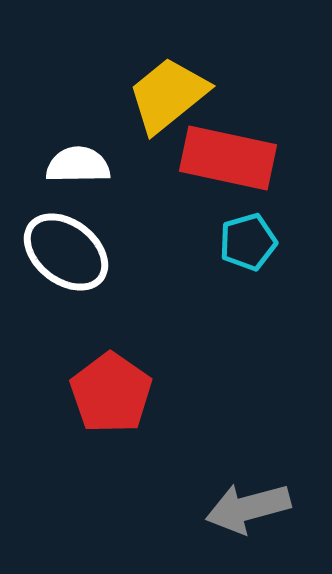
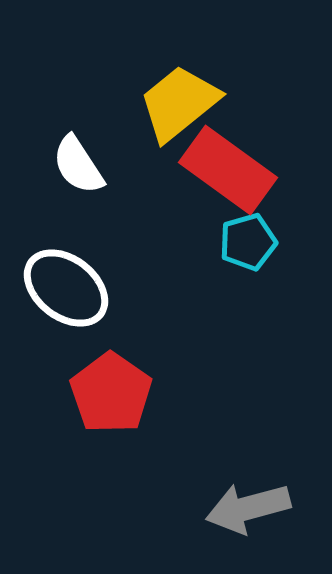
yellow trapezoid: moved 11 px right, 8 px down
red rectangle: moved 12 px down; rotated 24 degrees clockwise
white semicircle: rotated 122 degrees counterclockwise
white ellipse: moved 36 px down
